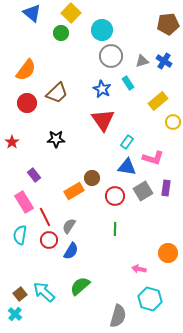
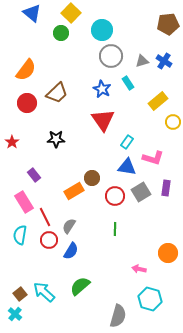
gray square at (143, 191): moved 2 px left, 1 px down
